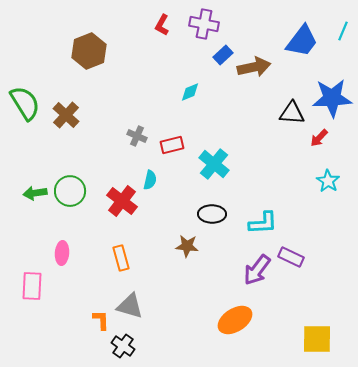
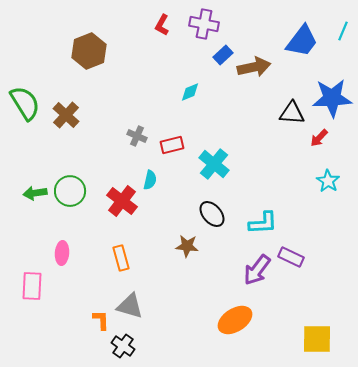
black ellipse: rotated 48 degrees clockwise
